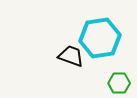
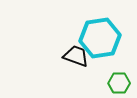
black trapezoid: moved 5 px right
